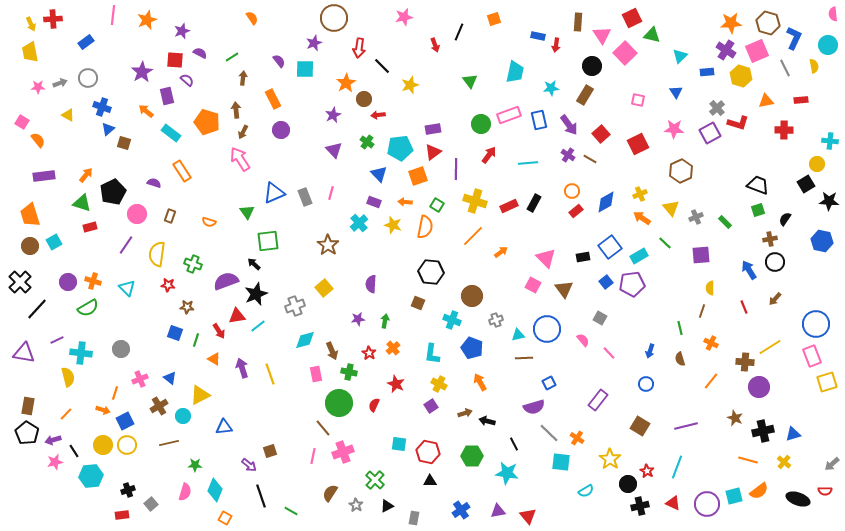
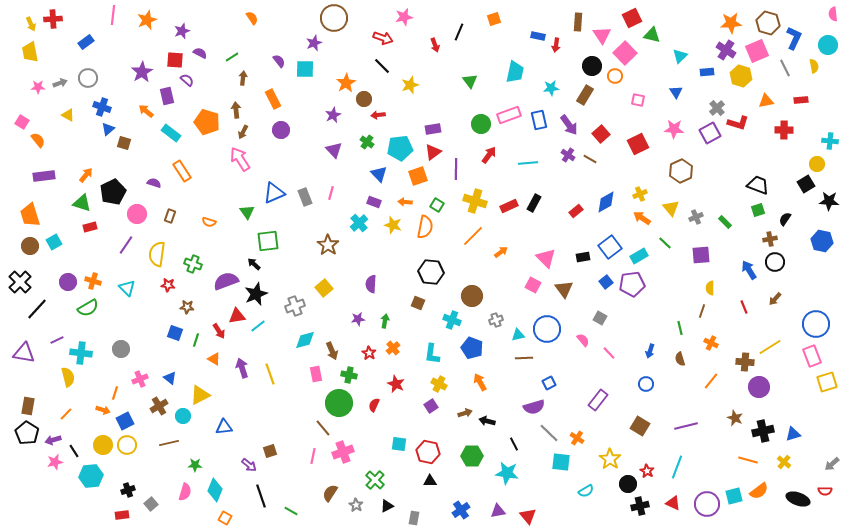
red arrow at (359, 48): moved 24 px right, 10 px up; rotated 78 degrees counterclockwise
orange circle at (572, 191): moved 43 px right, 115 px up
green cross at (349, 372): moved 3 px down
